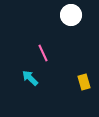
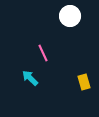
white circle: moved 1 px left, 1 px down
